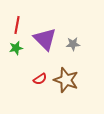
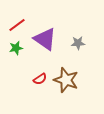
red line: rotated 42 degrees clockwise
purple triangle: rotated 10 degrees counterclockwise
gray star: moved 5 px right, 1 px up
